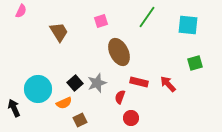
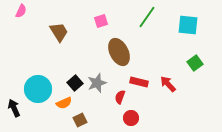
green square: rotated 21 degrees counterclockwise
